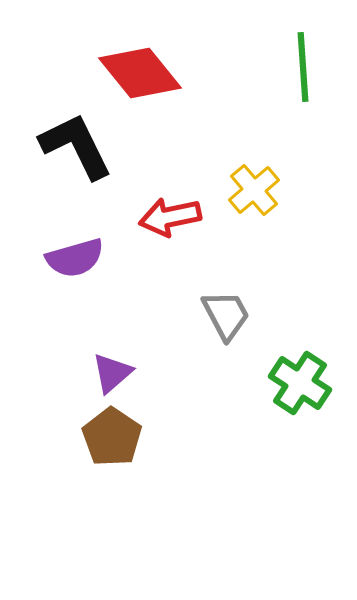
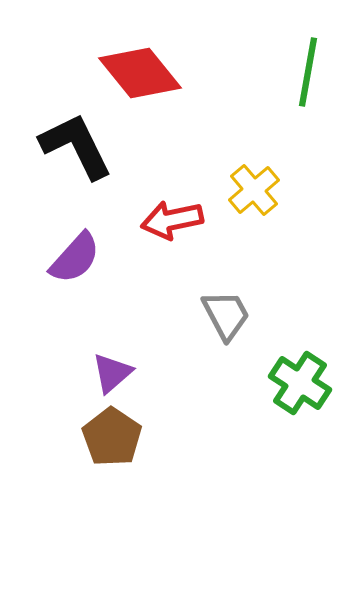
green line: moved 5 px right, 5 px down; rotated 14 degrees clockwise
red arrow: moved 2 px right, 3 px down
purple semicircle: rotated 32 degrees counterclockwise
